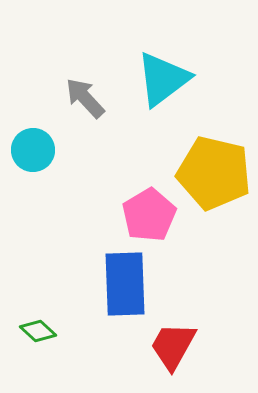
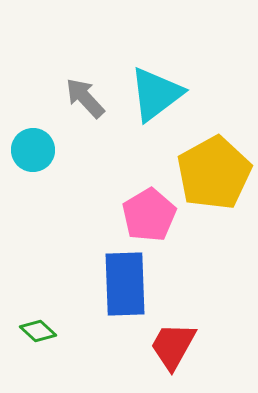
cyan triangle: moved 7 px left, 15 px down
yellow pentagon: rotated 30 degrees clockwise
